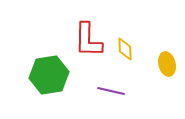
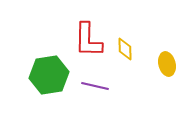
purple line: moved 16 px left, 5 px up
